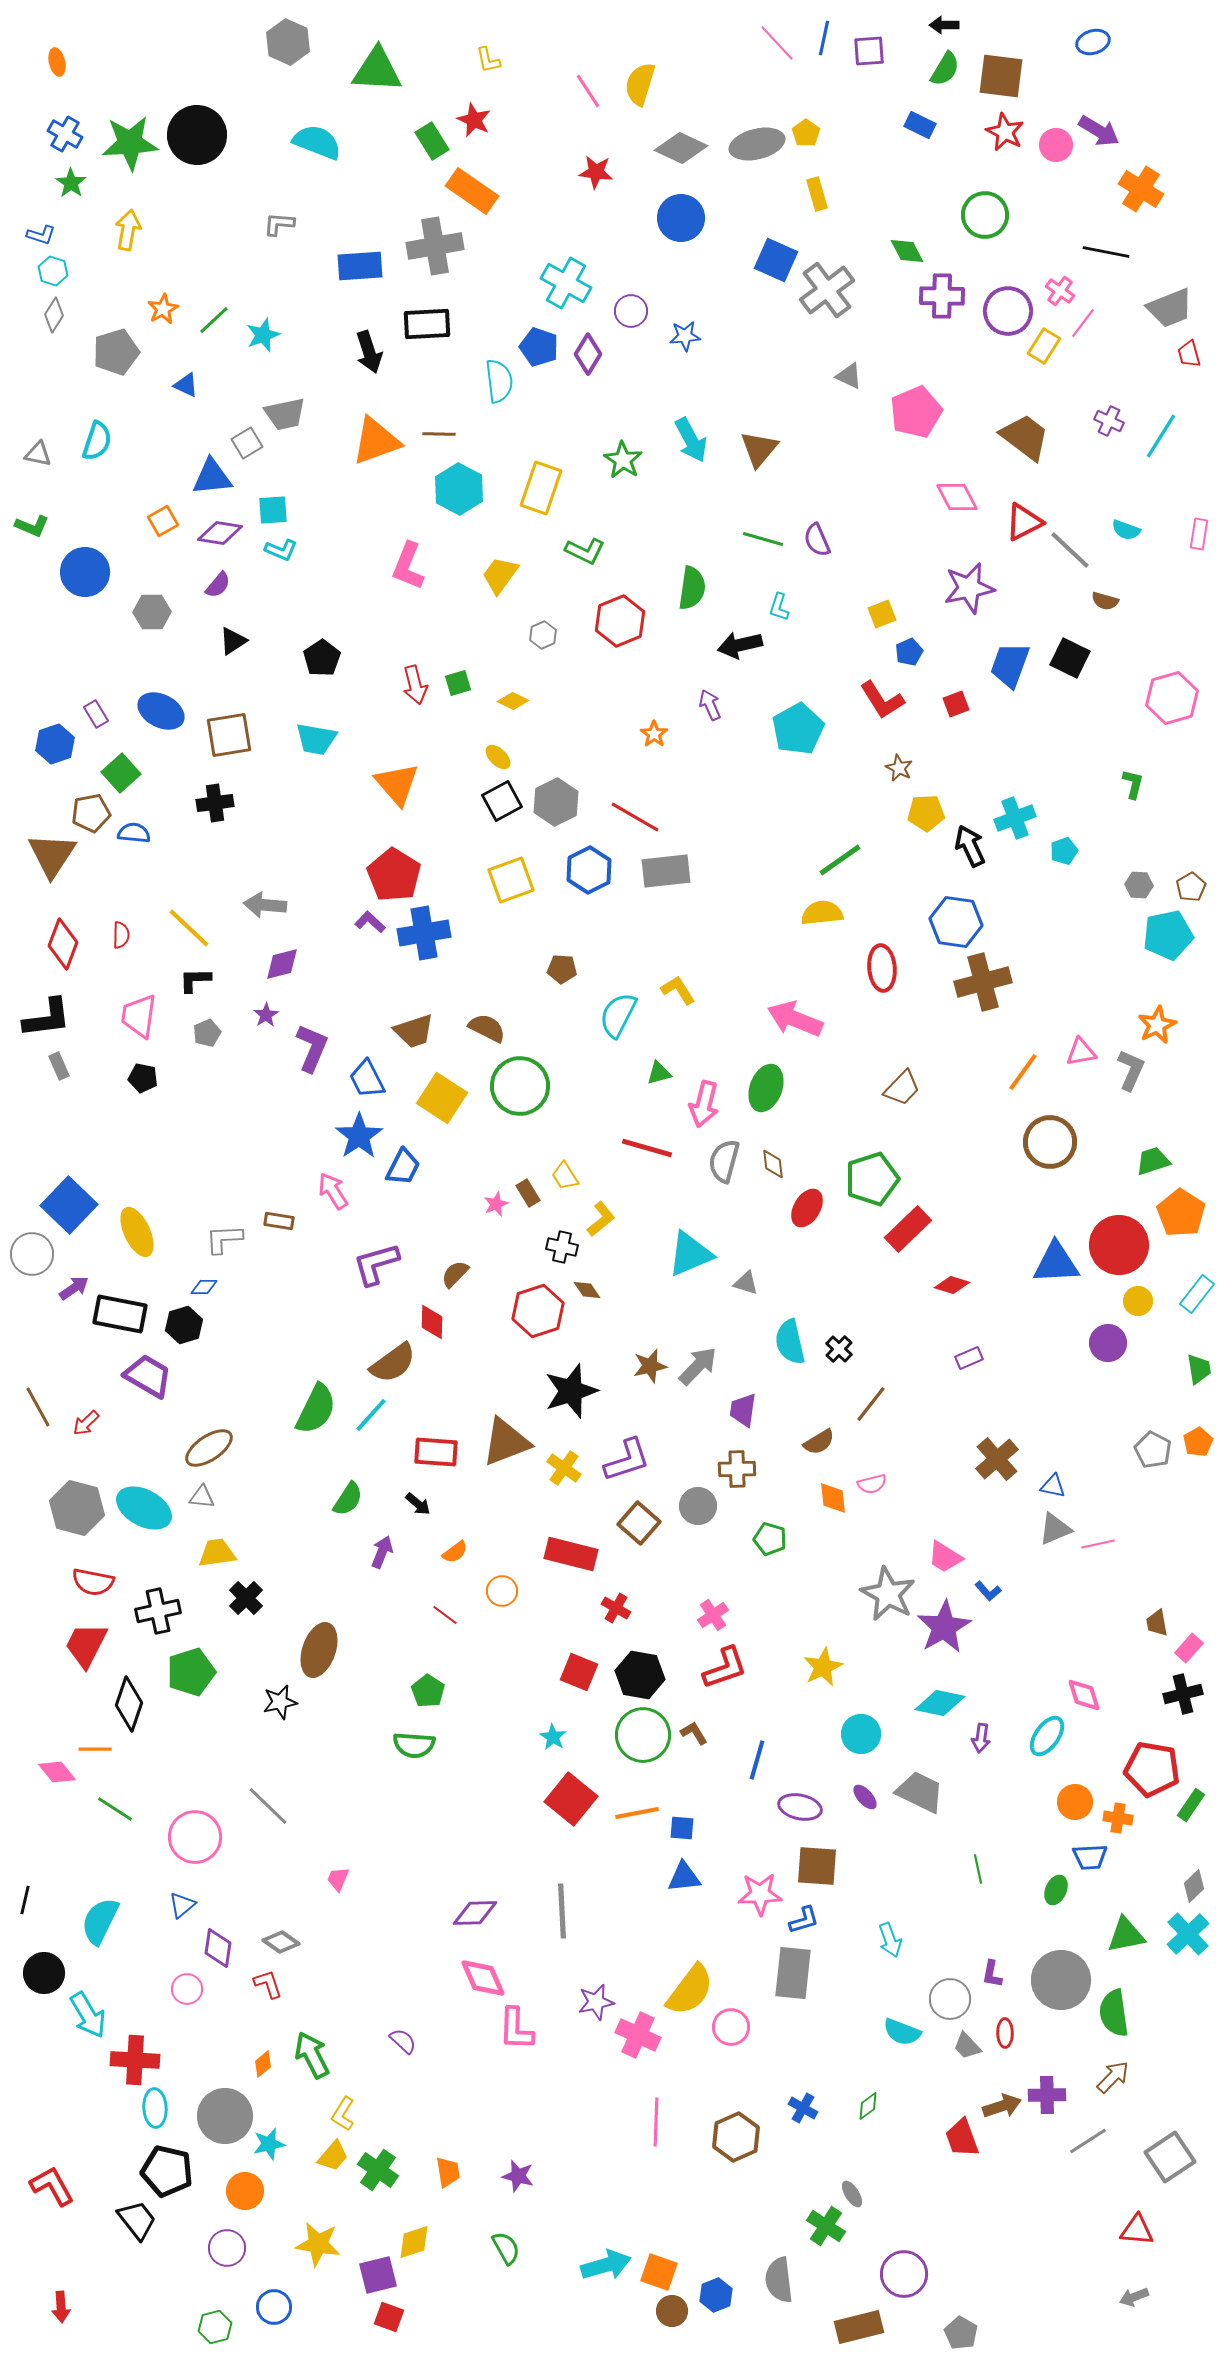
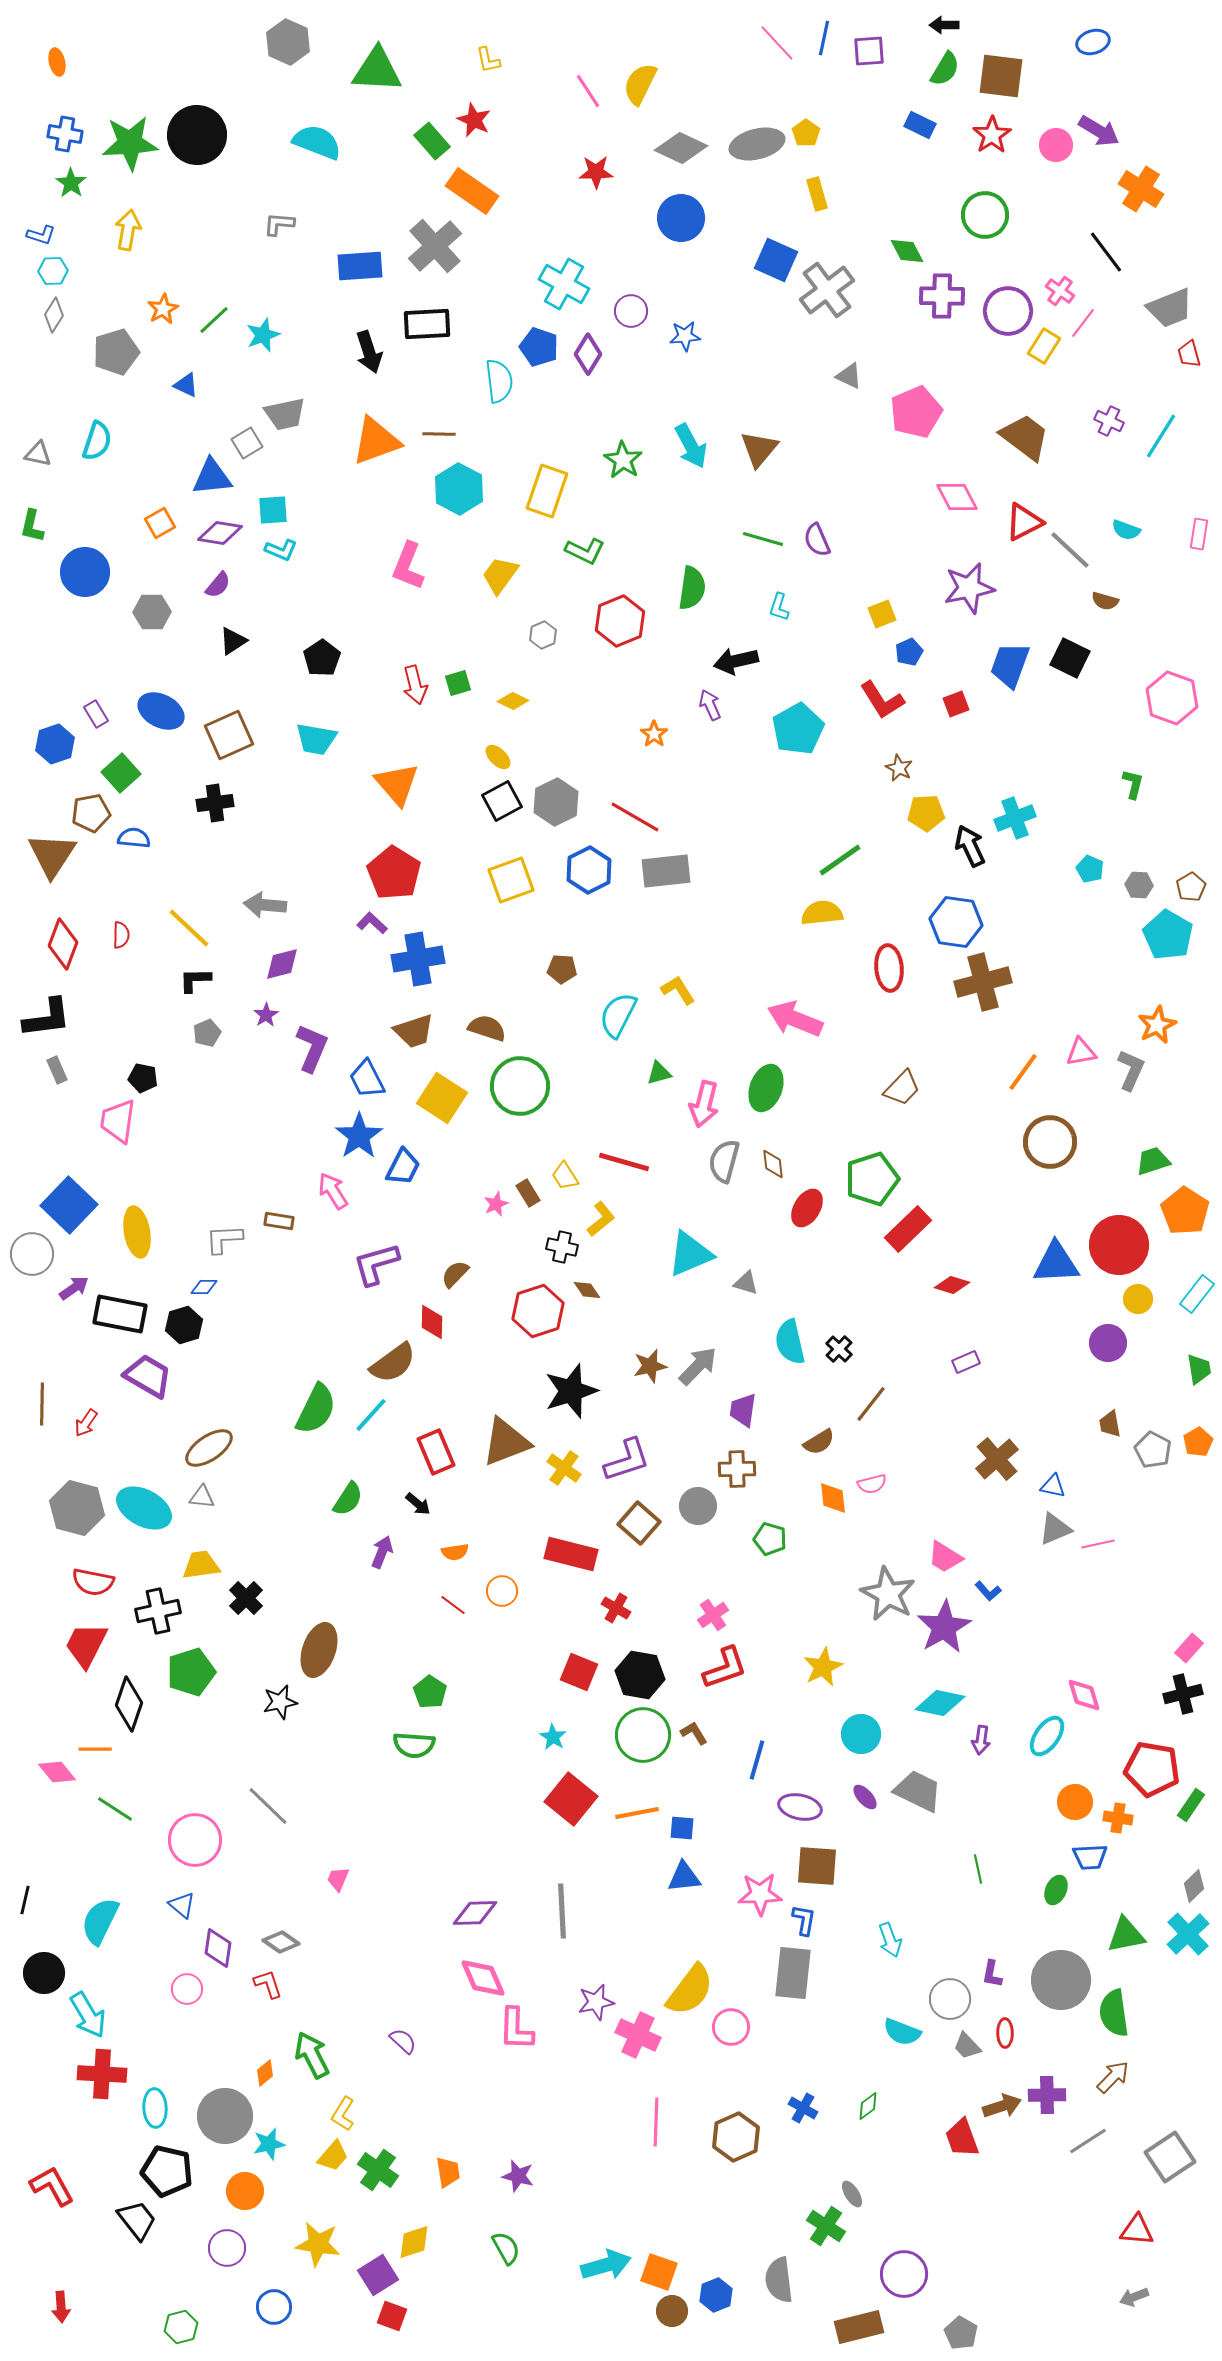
yellow semicircle at (640, 84): rotated 9 degrees clockwise
red star at (1005, 132): moved 13 px left, 3 px down; rotated 12 degrees clockwise
blue cross at (65, 134): rotated 20 degrees counterclockwise
green rectangle at (432, 141): rotated 9 degrees counterclockwise
red star at (596, 172): rotated 8 degrees counterclockwise
gray cross at (435, 246): rotated 32 degrees counterclockwise
black line at (1106, 252): rotated 42 degrees clockwise
cyan hexagon at (53, 271): rotated 20 degrees counterclockwise
cyan cross at (566, 283): moved 2 px left, 1 px down
cyan arrow at (691, 440): moved 6 px down
yellow rectangle at (541, 488): moved 6 px right, 3 px down
orange square at (163, 521): moved 3 px left, 2 px down
green L-shape at (32, 526): rotated 80 degrees clockwise
black arrow at (740, 645): moved 4 px left, 16 px down
pink hexagon at (1172, 698): rotated 24 degrees counterclockwise
brown square at (229, 735): rotated 15 degrees counterclockwise
blue semicircle at (134, 833): moved 5 px down
cyan pentagon at (1064, 851): moved 26 px right, 18 px down; rotated 28 degrees counterclockwise
red pentagon at (394, 875): moved 2 px up
purple L-shape at (370, 922): moved 2 px right, 1 px down
blue cross at (424, 933): moved 6 px left, 26 px down
cyan pentagon at (1168, 935): rotated 30 degrees counterclockwise
red ellipse at (882, 968): moved 7 px right
pink trapezoid at (139, 1016): moved 21 px left, 105 px down
brown semicircle at (487, 1028): rotated 9 degrees counterclockwise
gray rectangle at (59, 1066): moved 2 px left, 4 px down
red line at (647, 1148): moved 23 px left, 14 px down
orange pentagon at (1181, 1213): moved 4 px right, 2 px up
yellow ellipse at (137, 1232): rotated 15 degrees clockwise
yellow circle at (1138, 1301): moved 2 px up
purple rectangle at (969, 1358): moved 3 px left, 4 px down
brown line at (38, 1407): moved 4 px right, 3 px up; rotated 30 degrees clockwise
red arrow at (86, 1423): rotated 12 degrees counterclockwise
red rectangle at (436, 1452): rotated 63 degrees clockwise
orange semicircle at (455, 1552): rotated 28 degrees clockwise
yellow trapezoid at (217, 1553): moved 16 px left, 12 px down
red line at (445, 1615): moved 8 px right, 10 px up
brown trapezoid at (1157, 1623): moved 47 px left, 199 px up
green pentagon at (428, 1691): moved 2 px right, 1 px down
purple arrow at (981, 1738): moved 2 px down
gray trapezoid at (920, 1792): moved 2 px left, 1 px up
pink circle at (195, 1837): moved 3 px down
blue triangle at (182, 1905): rotated 40 degrees counterclockwise
blue L-shape at (804, 1920): rotated 64 degrees counterclockwise
red cross at (135, 2060): moved 33 px left, 14 px down
orange diamond at (263, 2064): moved 2 px right, 9 px down
purple square at (378, 2275): rotated 18 degrees counterclockwise
red square at (389, 2317): moved 3 px right, 1 px up
green hexagon at (215, 2327): moved 34 px left
